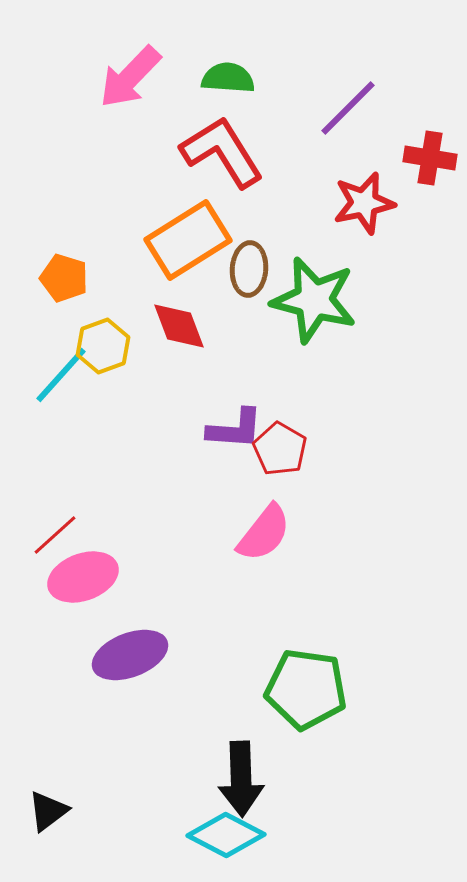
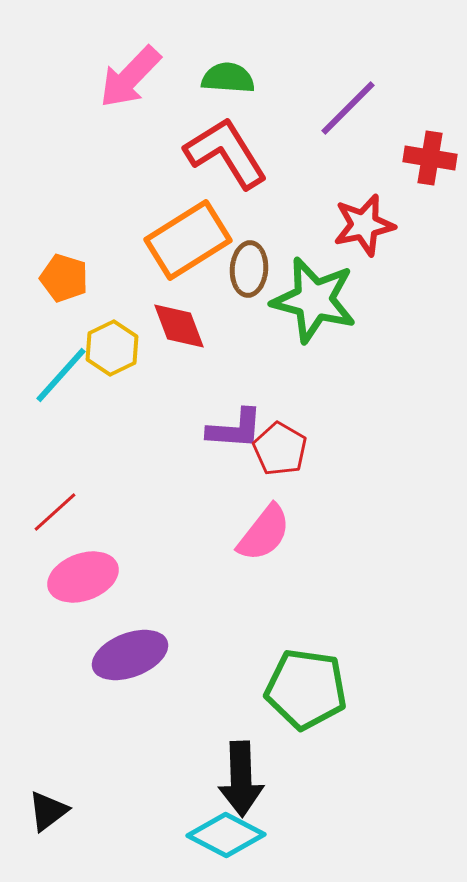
red L-shape: moved 4 px right, 1 px down
red star: moved 22 px down
yellow hexagon: moved 9 px right, 2 px down; rotated 6 degrees counterclockwise
red line: moved 23 px up
